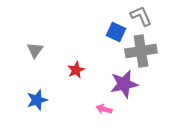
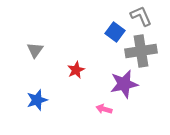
blue square: moved 1 px left; rotated 12 degrees clockwise
